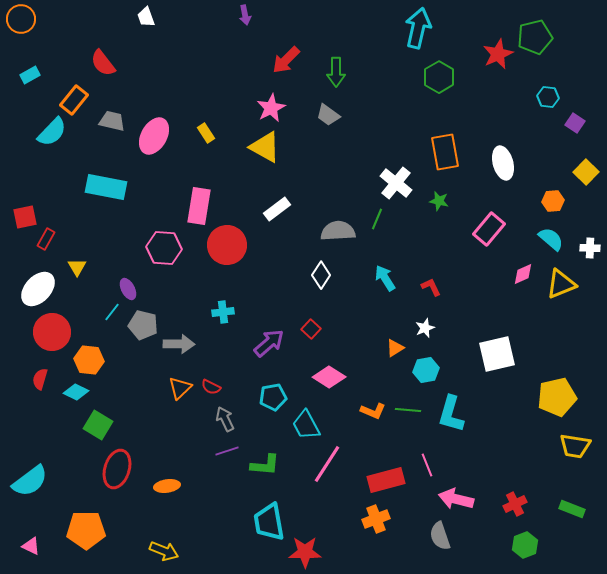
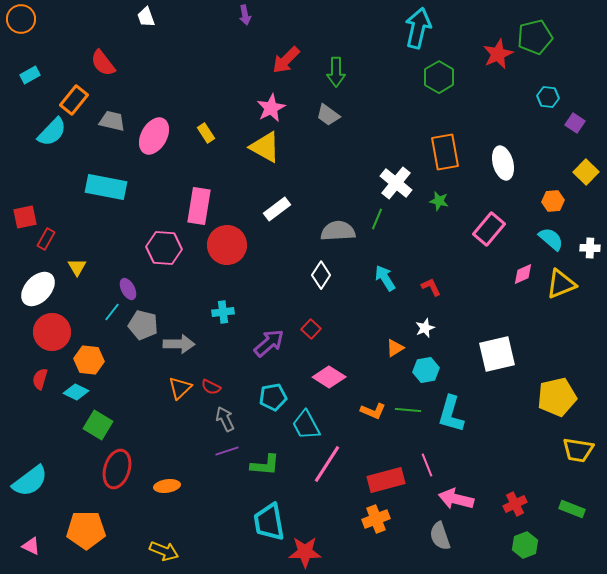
yellow trapezoid at (575, 446): moved 3 px right, 4 px down
